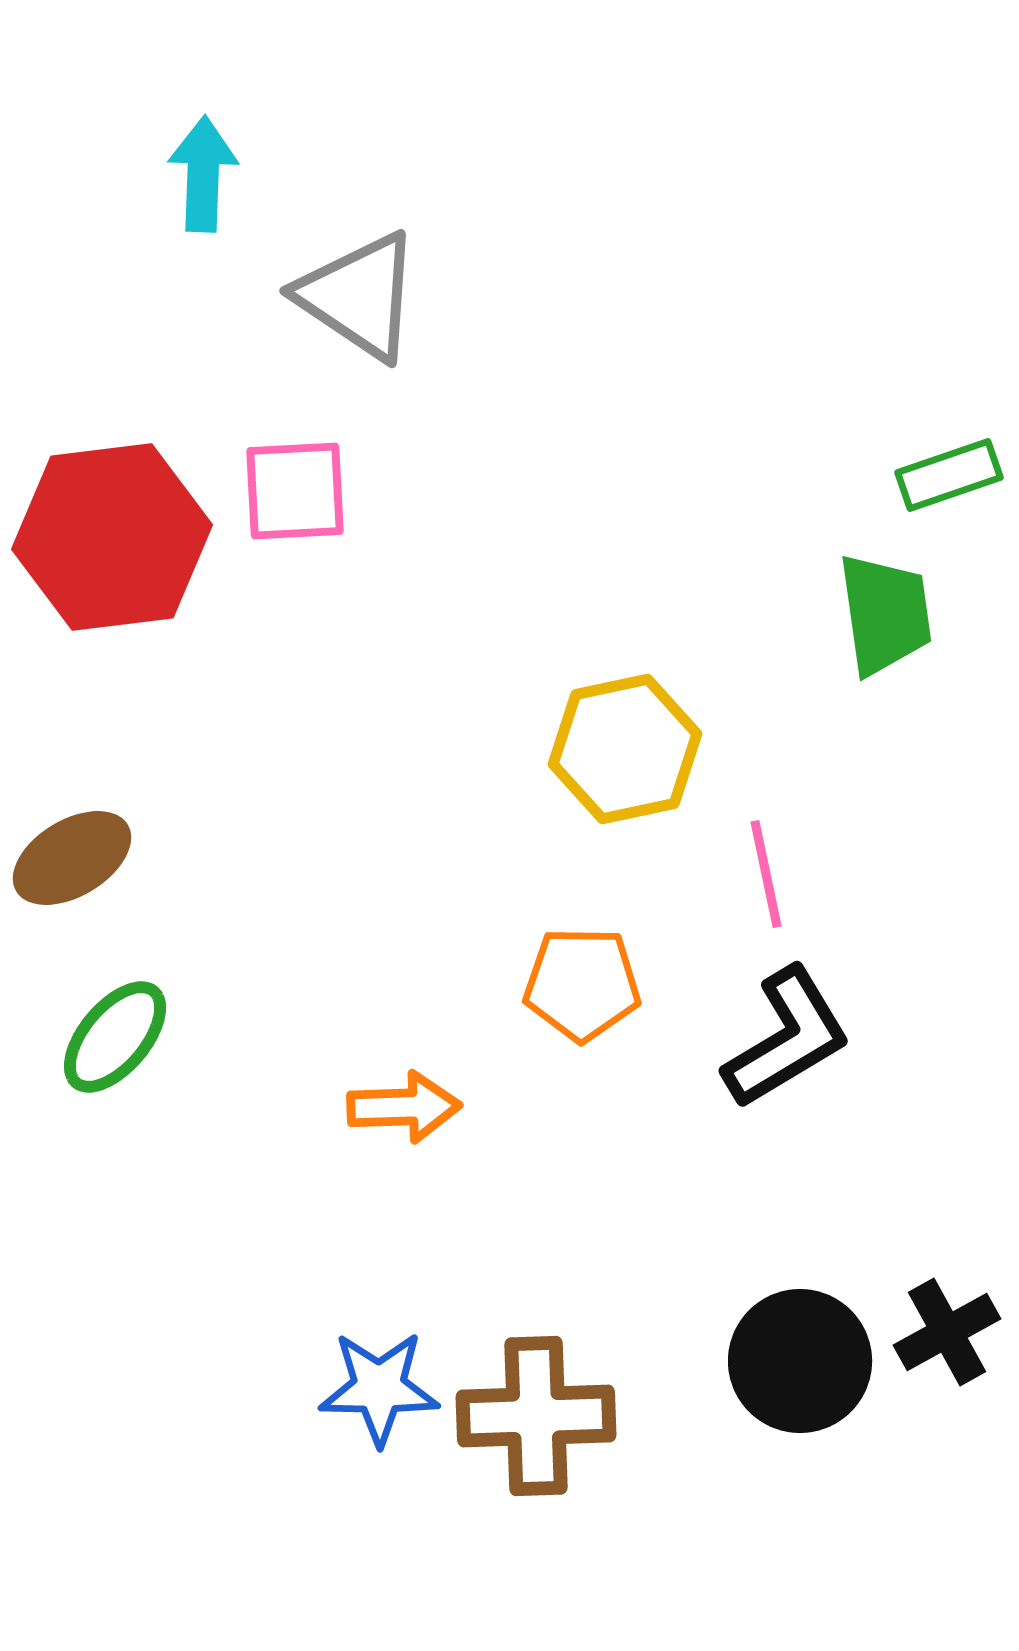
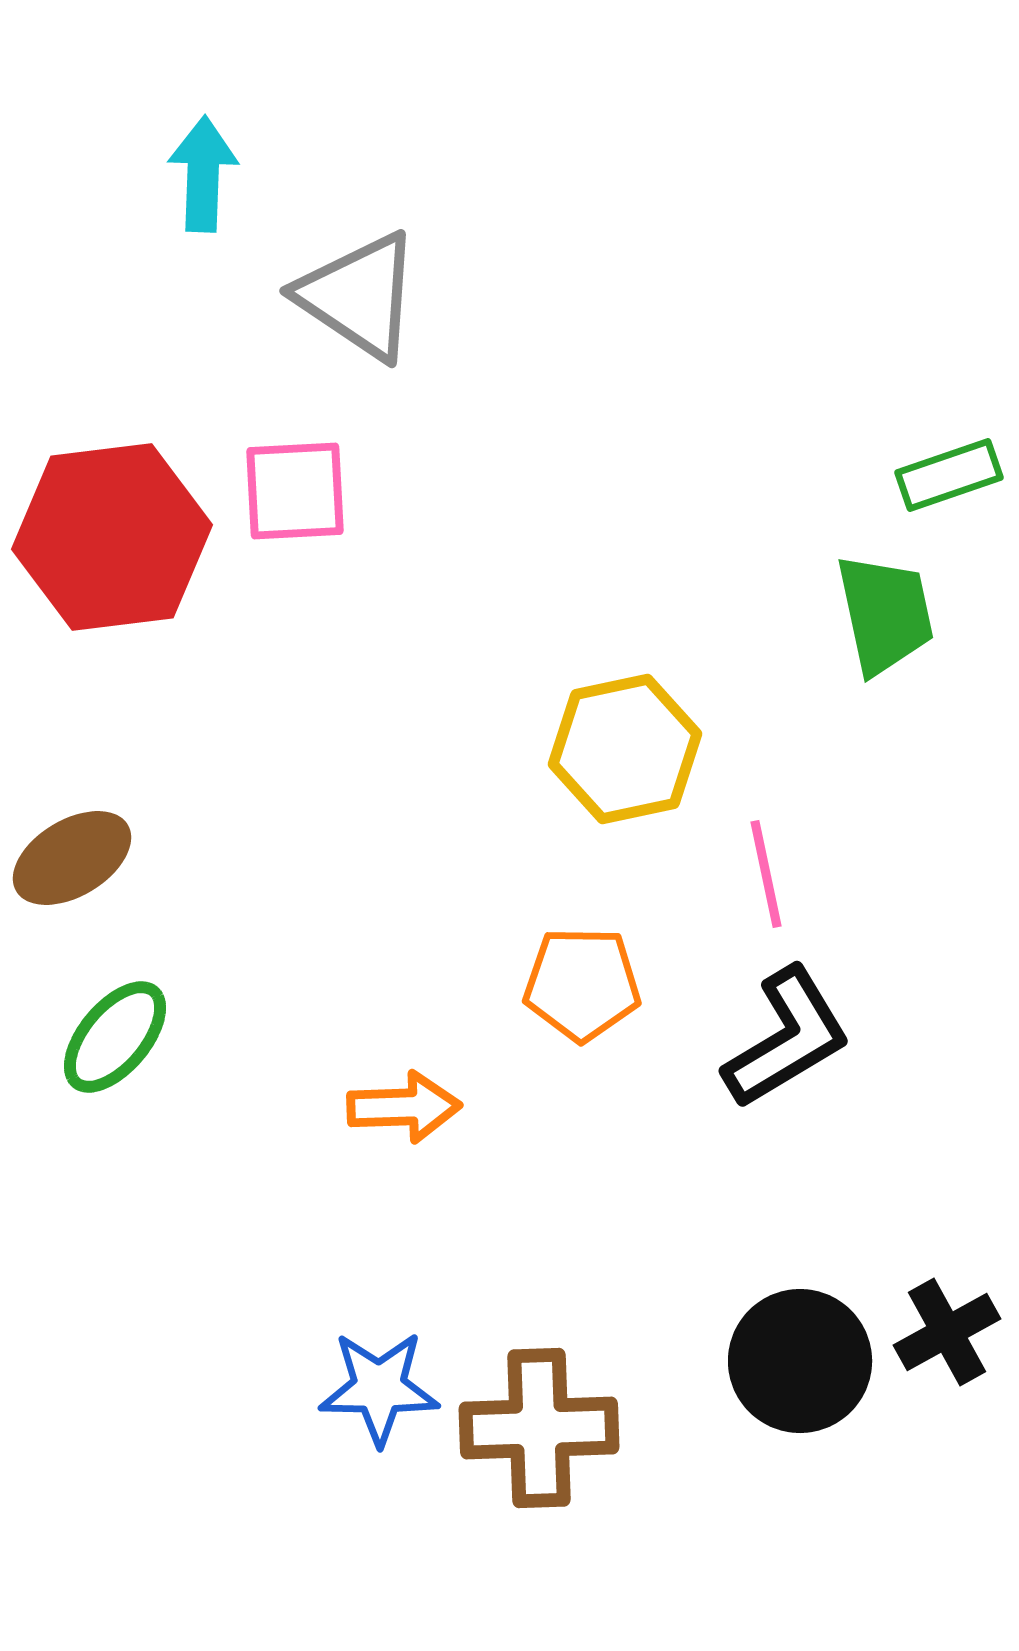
green trapezoid: rotated 4 degrees counterclockwise
brown cross: moved 3 px right, 12 px down
